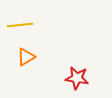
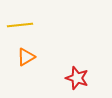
red star: rotated 10 degrees clockwise
